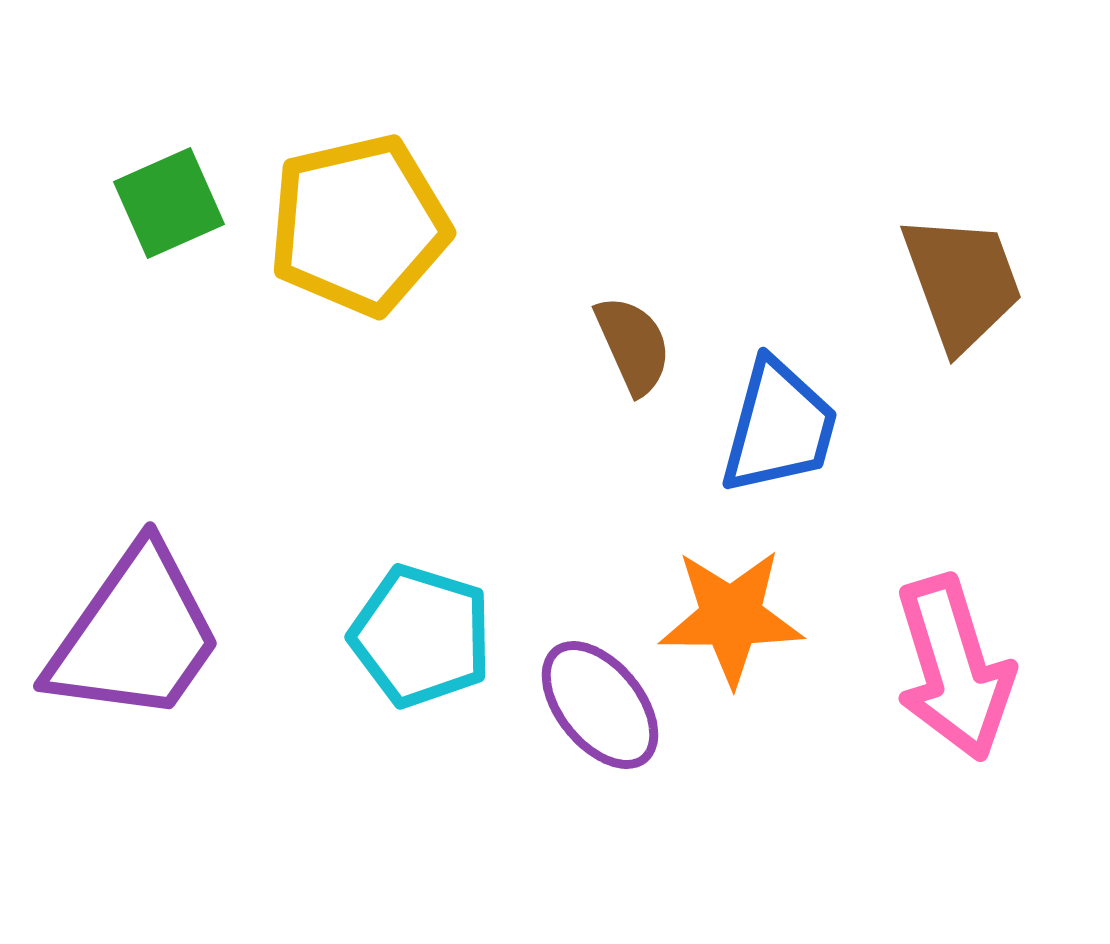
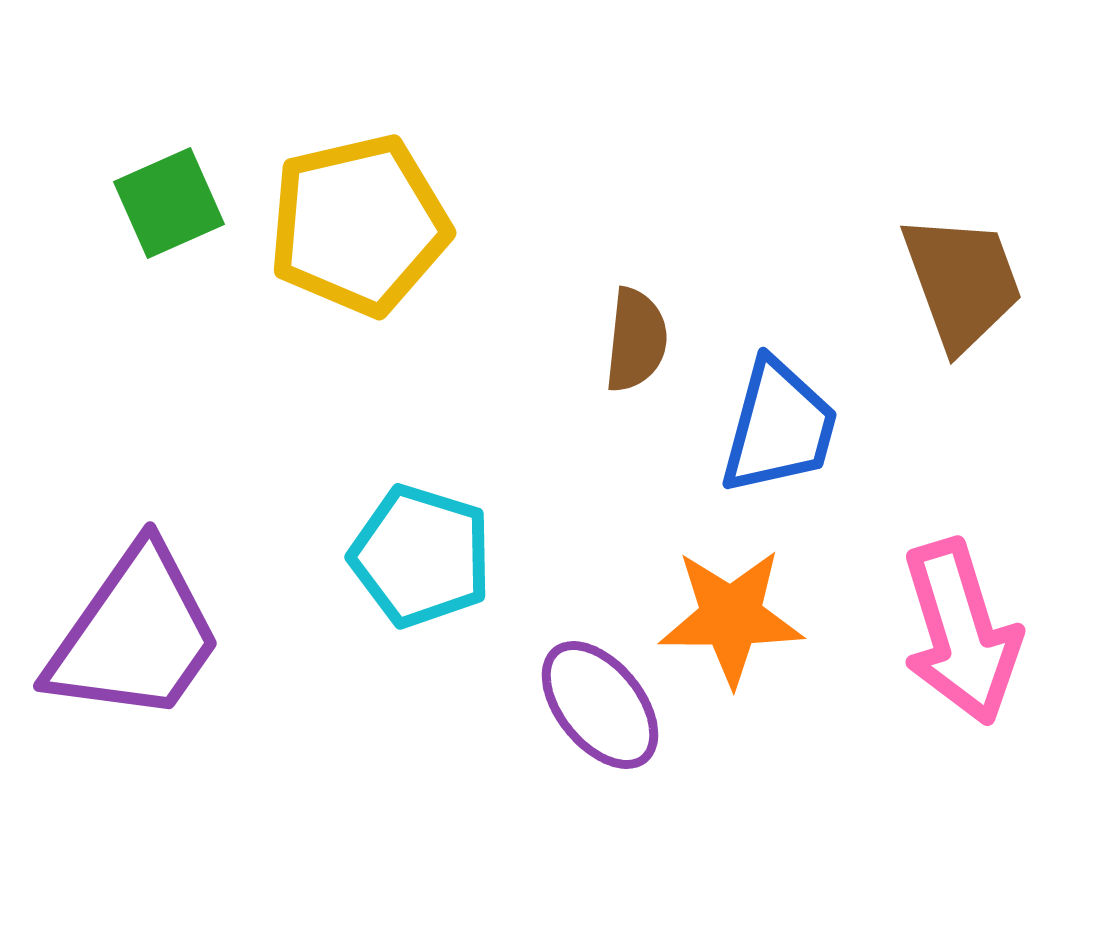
brown semicircle: moved 3 px right, 5 px up; rotated 30 degrees clockwise
cyan pentagon: moved 80 px up
pink arrow: moved 7 px right, 36 px up
